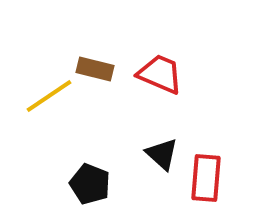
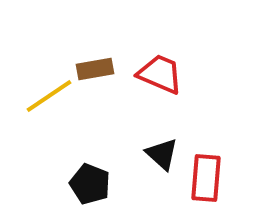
brown rectangle: rotated 24 degrees counterclockwise
